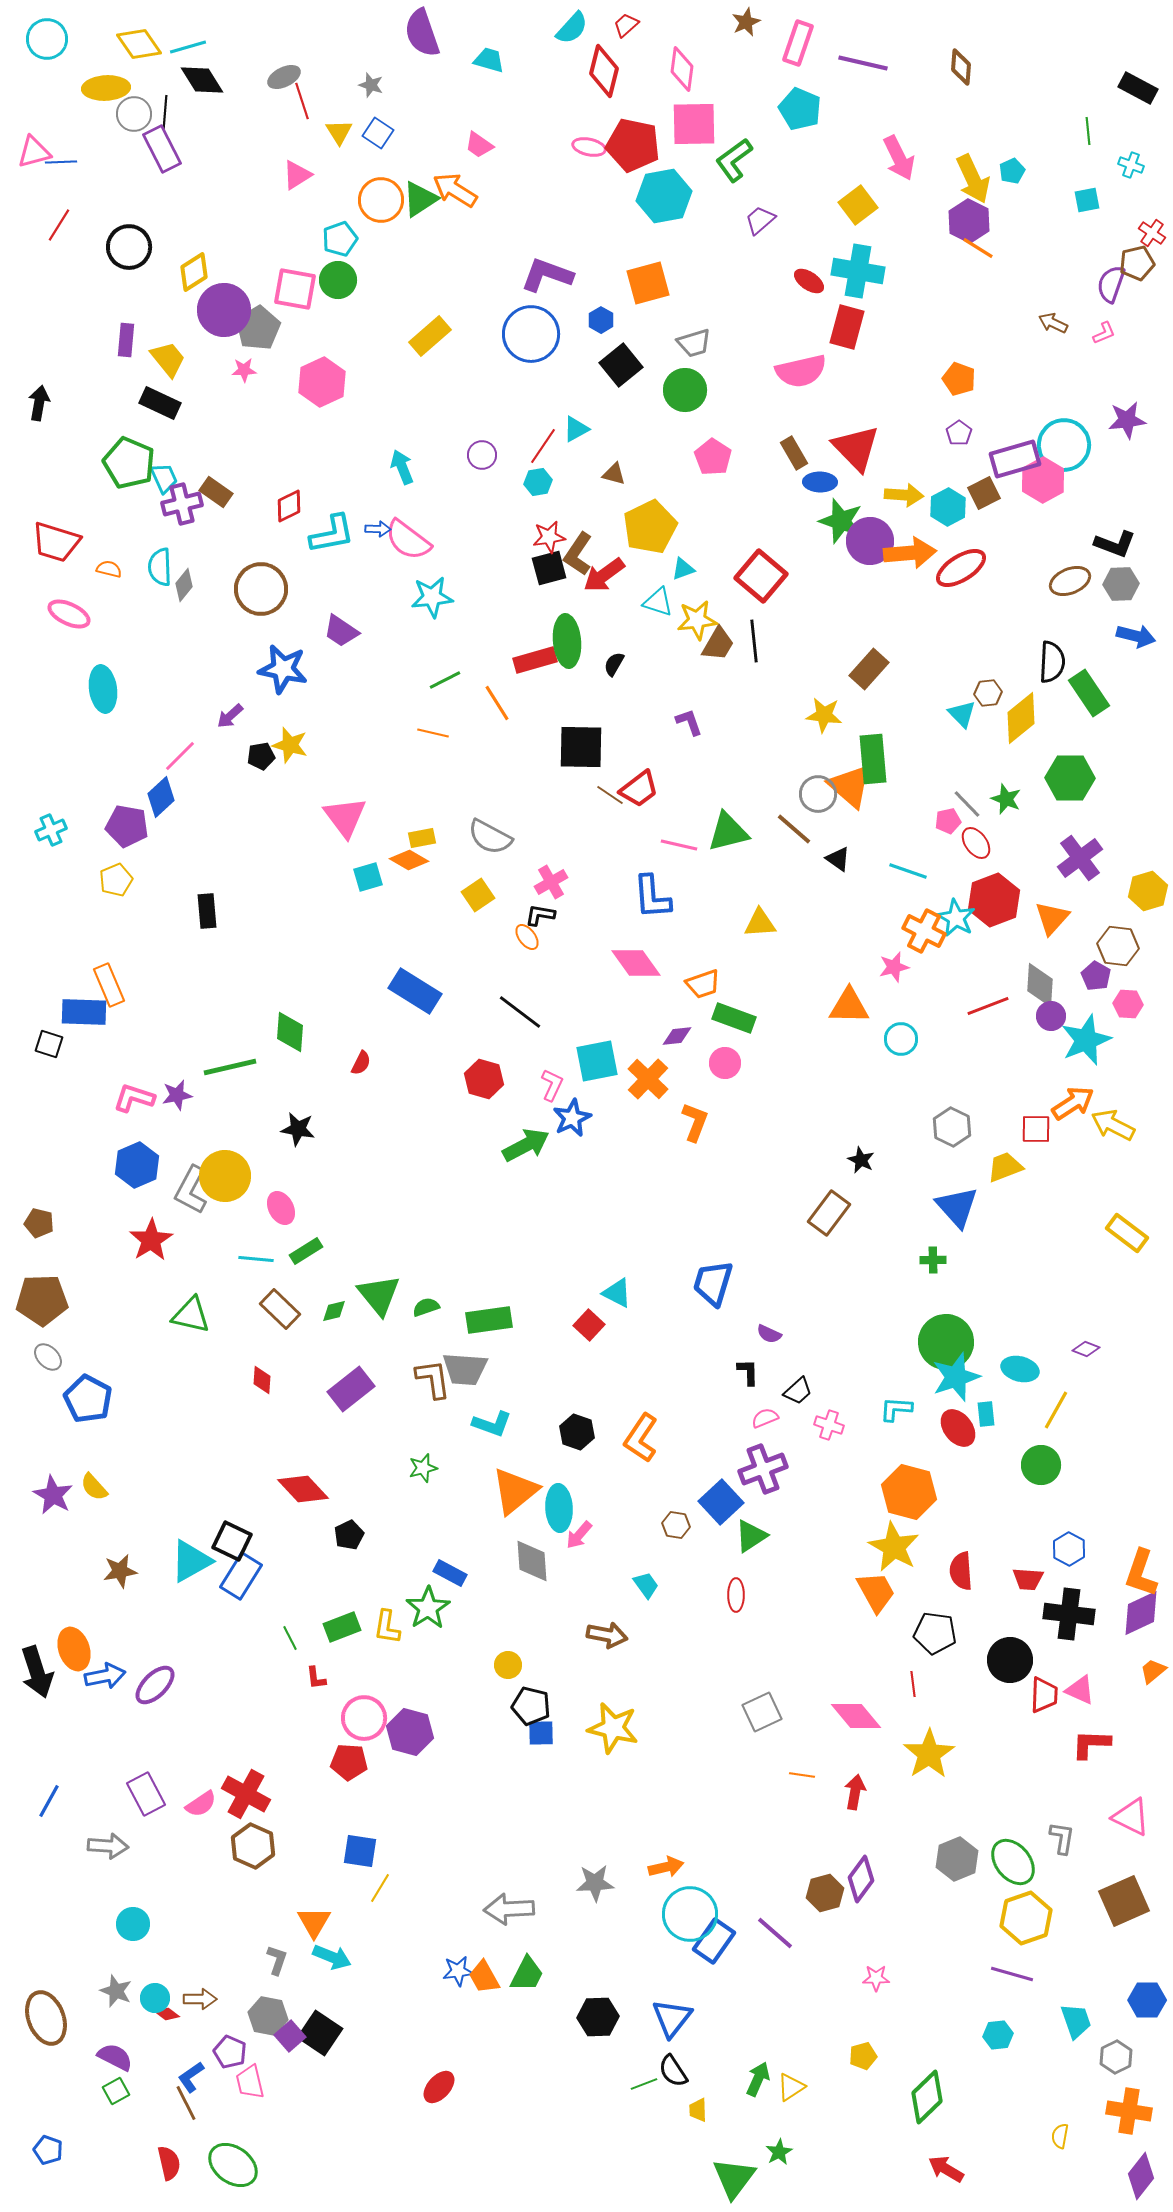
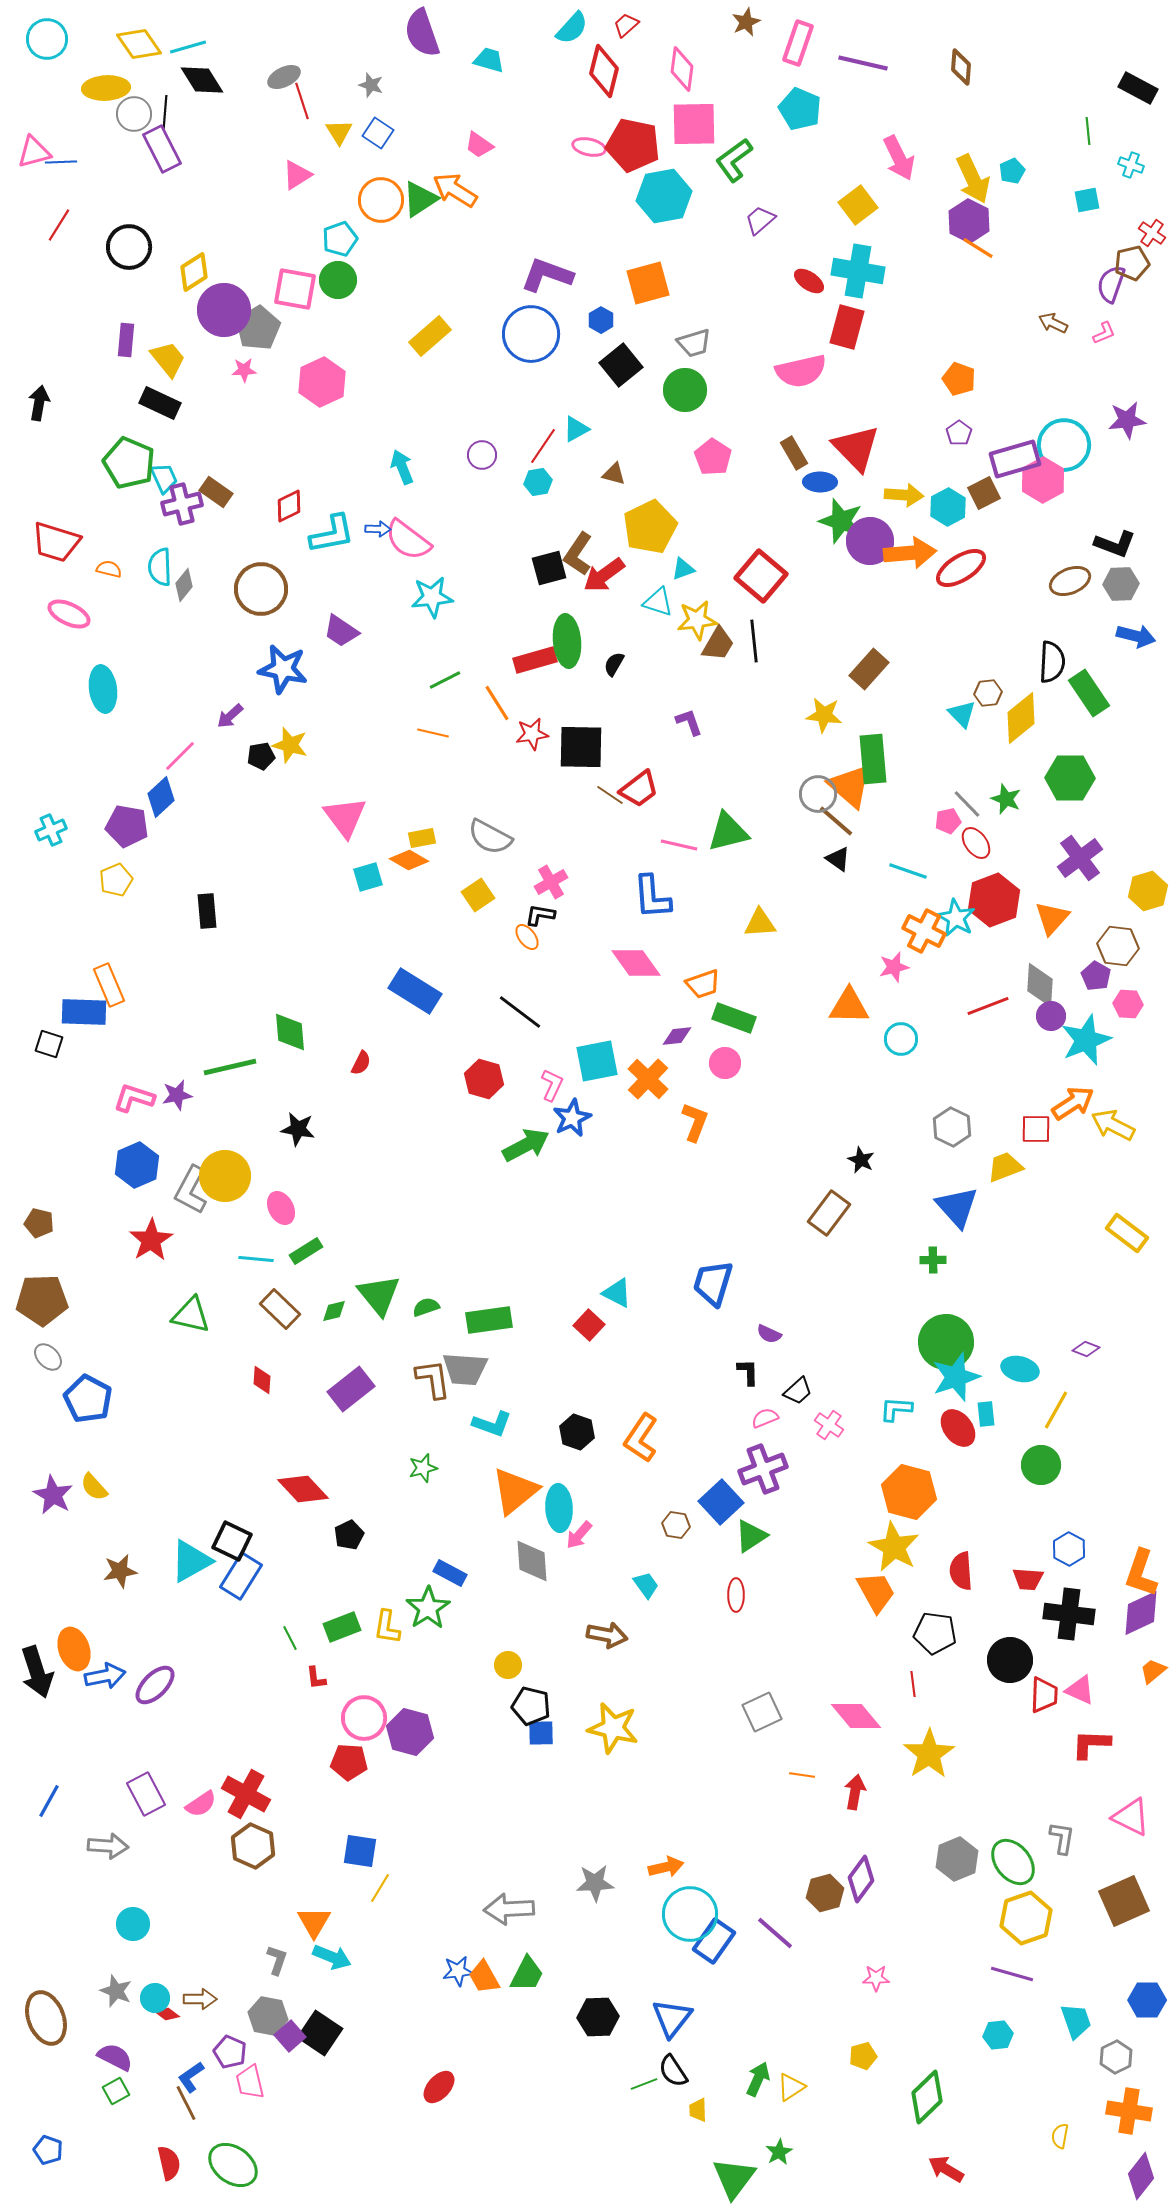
brown pentagon at (1137, 263): moved 5 px left
red star at (549, 537): moved 17 px left, 197 px down
brown line at (794, 829): moved 42 px right, 8 px up
green diamond at (290, 1032): rotated 9 degrees counterclockwise
pink cross at (829, 1425): rotated 16 degrees clockwise
